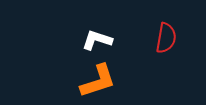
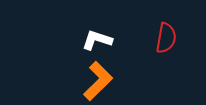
orange L-shape: rotated 27 degrees counterclockwise
